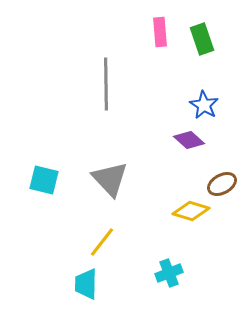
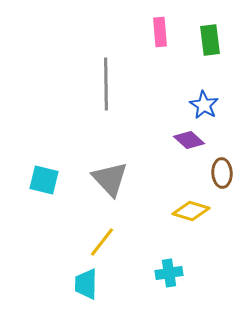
green rectangle: moved 8 px right, 1 px down; rotated 12 degrees clockwise
brown ellipse: moved 11 px up; rotated 64 degrees counterclockwise
cyan cross: rotated 12 degrees clockwise
